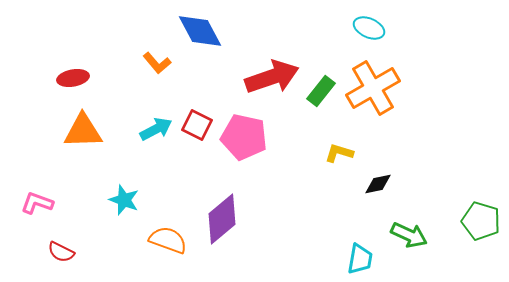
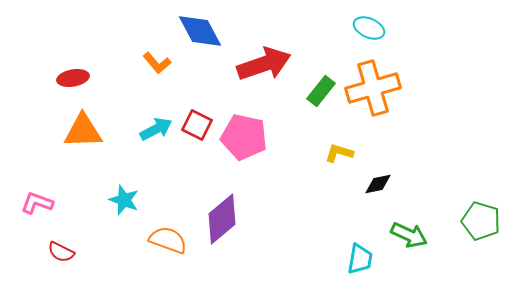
red arrow: moved 8 px left, 13 px up
orange cross: rotated 14 degrees clockwise
